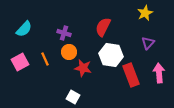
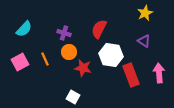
red semicircle: moved 4 px left, 2 px down
purple triangle: moved 4 px left, 2 px up; rotated 40 degrees counterclockwise
